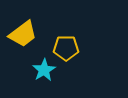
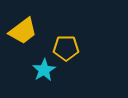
yellow trapezoid: moved 3 px up
